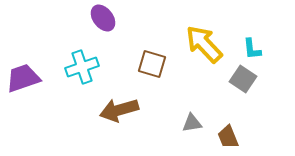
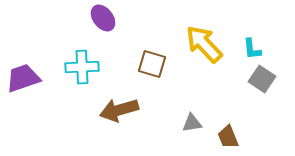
cyan cross: rotated 16 degrees clockwise
gray square: moved 19 px right
